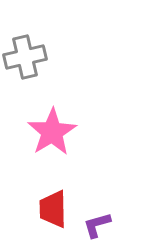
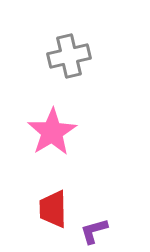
gray cross: moved 44 px right, 1 px up
purple L-shape: moved 3 px left, 6 px down
